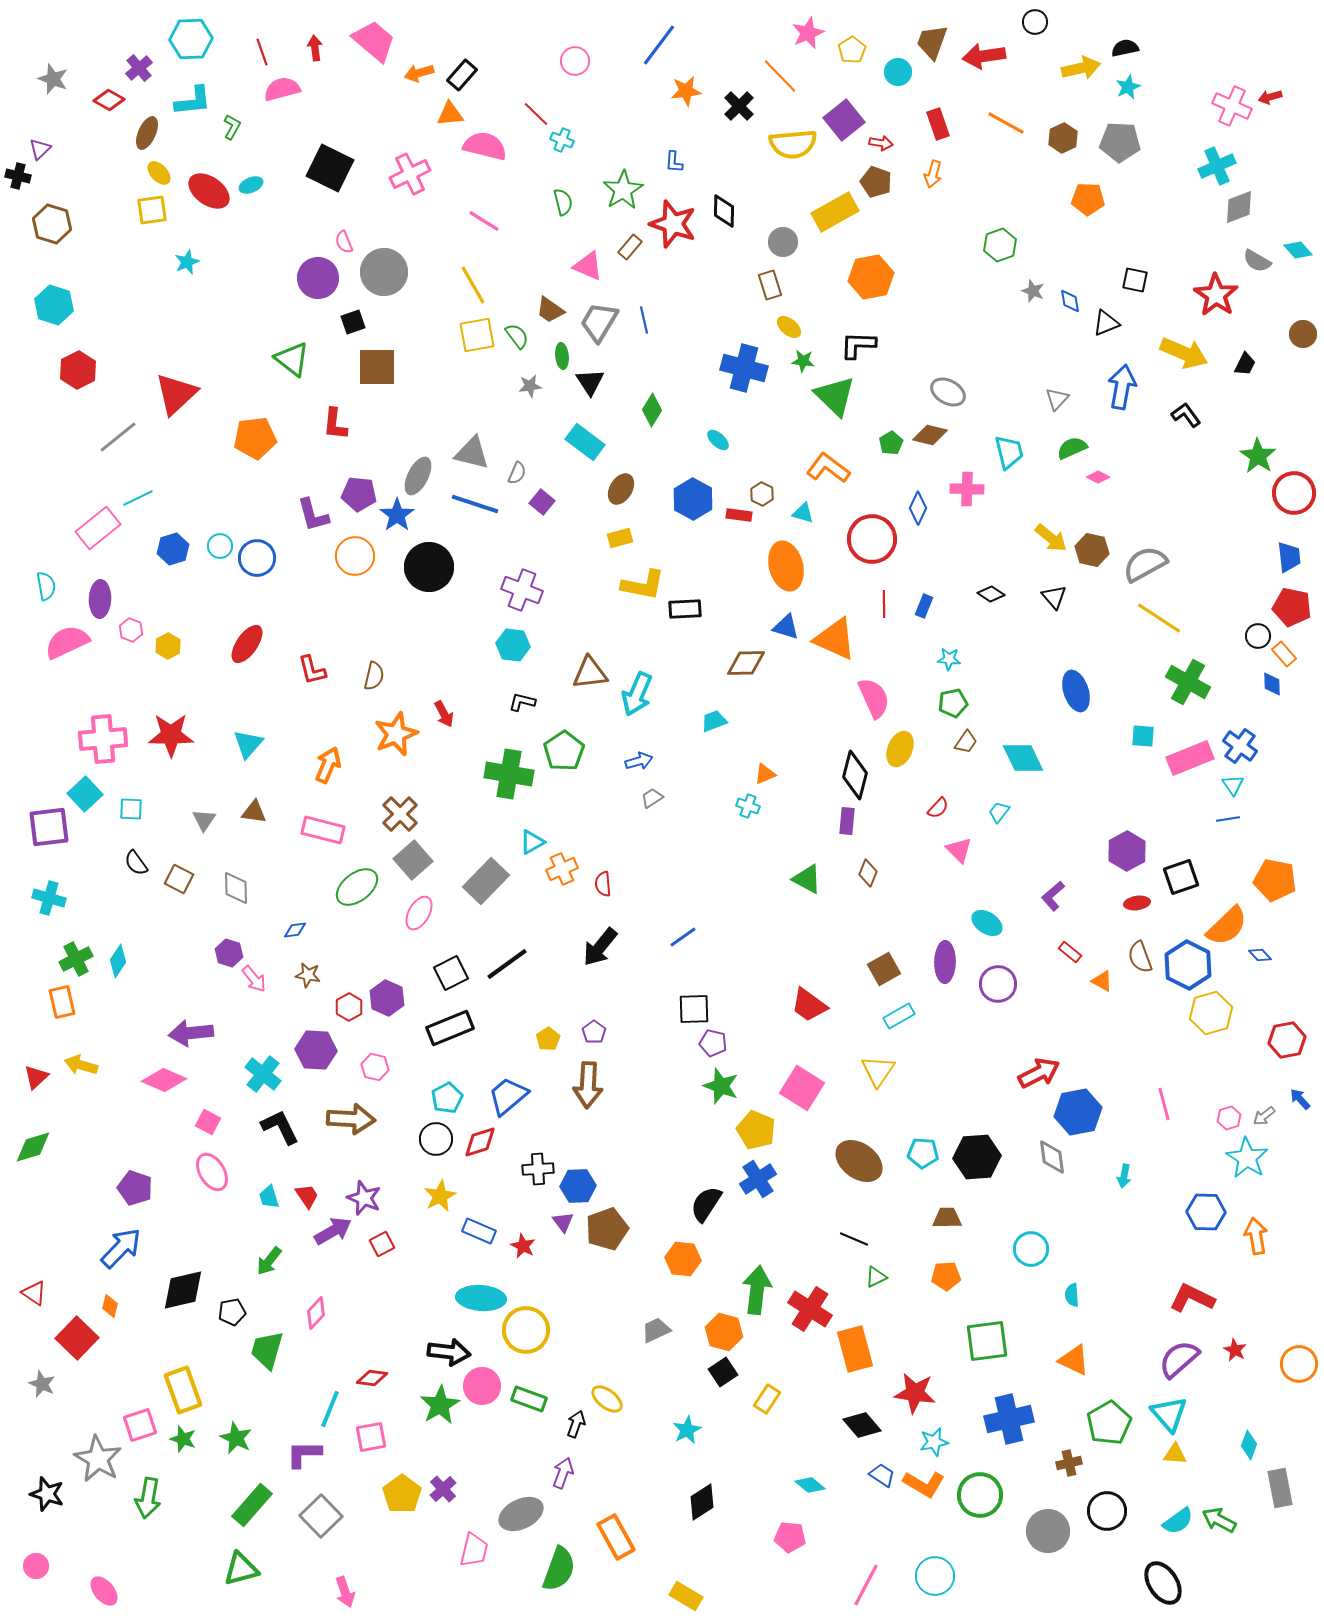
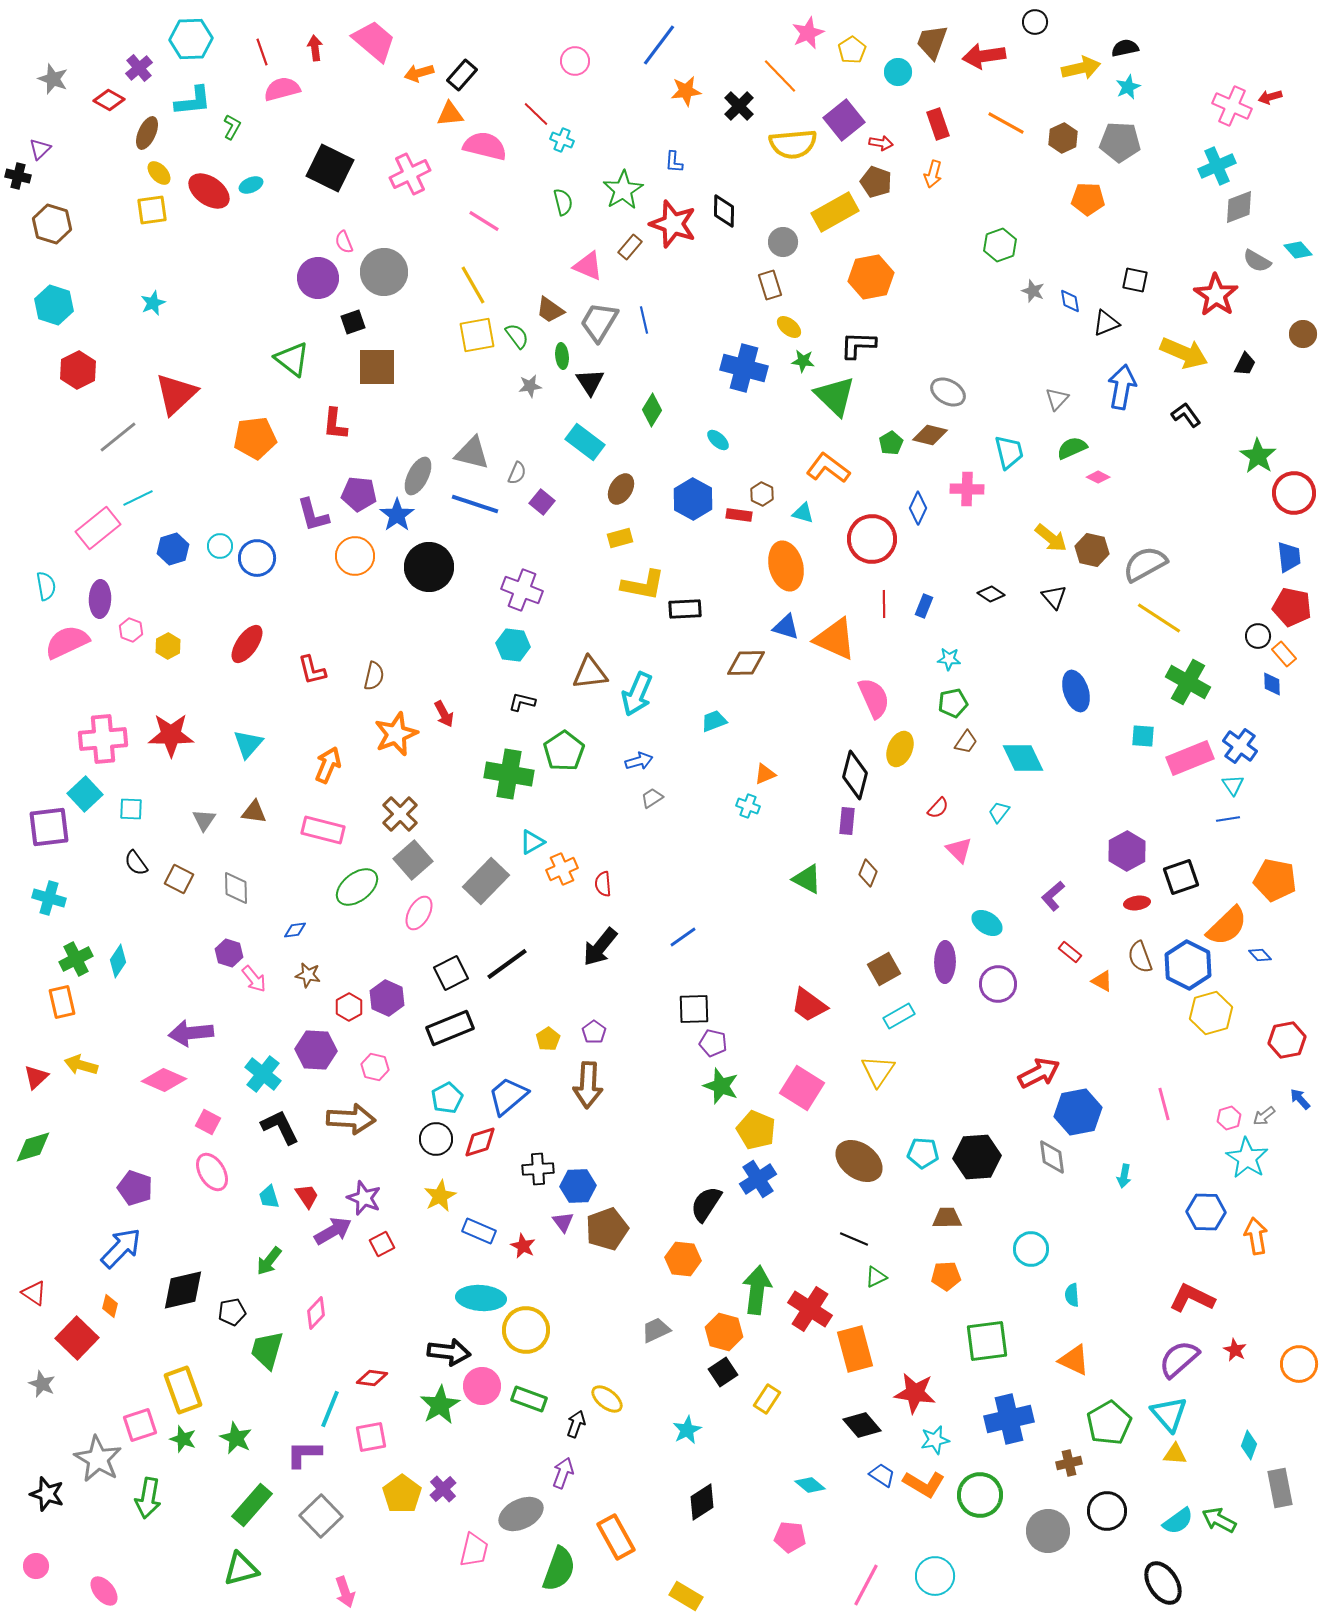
cyan star at (187, 262): moved 34 px left, 41 px down
cyan star at (934, 1442): moved 1 px right, 2 px up
